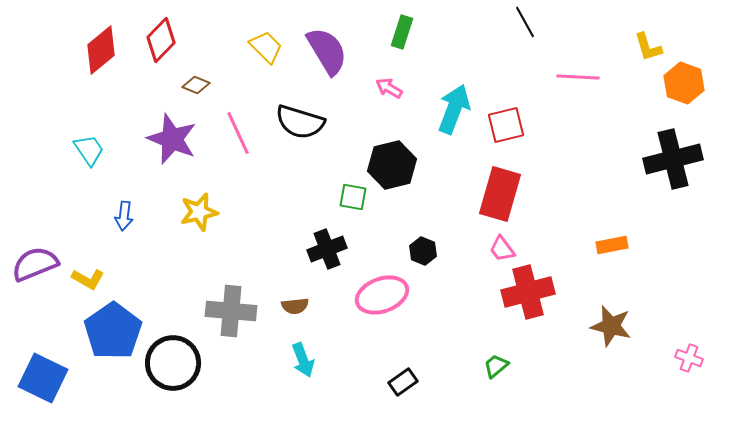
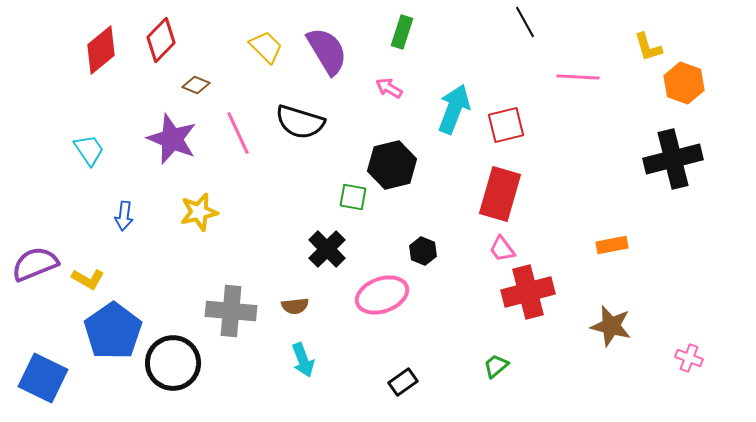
black cross at (327, 249): rotated 24 degrees counterclockwise
